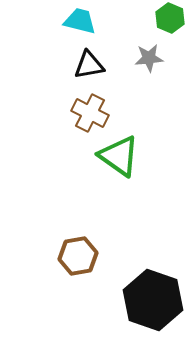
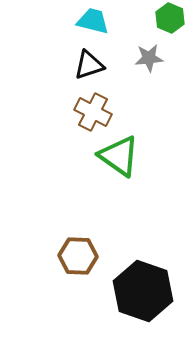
cyan trapezoid: moved 13 px right
black triangle: rotated 8 degrees counterclockwise
brown cross: moved 3 px right, 1 px up
brown hexagon: rotated 12 degrees clockwise
black hexagon: moved 10 px left, 9 px up
